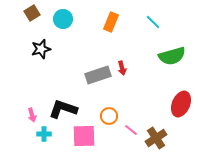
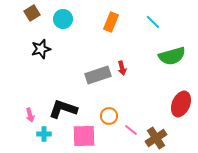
pink arrow: moved 2 px left
